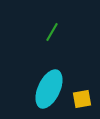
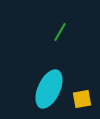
green line: moved 8 px right
